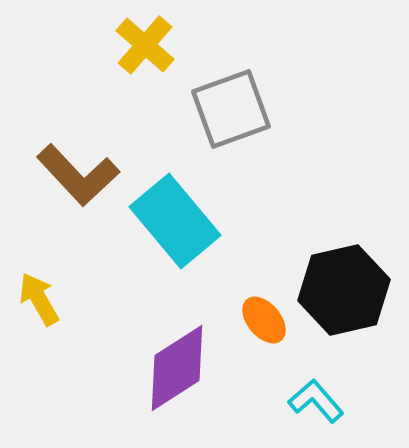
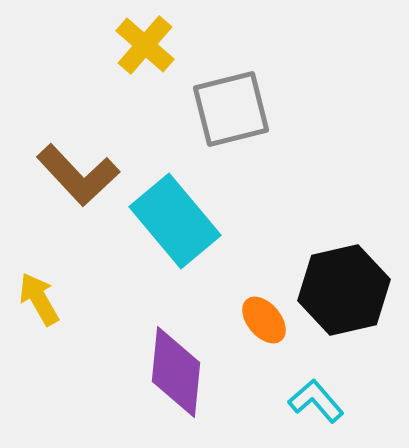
gray square: rotated 6 degrees clockwise
purple diamond: moved 1 px left, 4 px down; rotated 52 degrees counterclockwise
